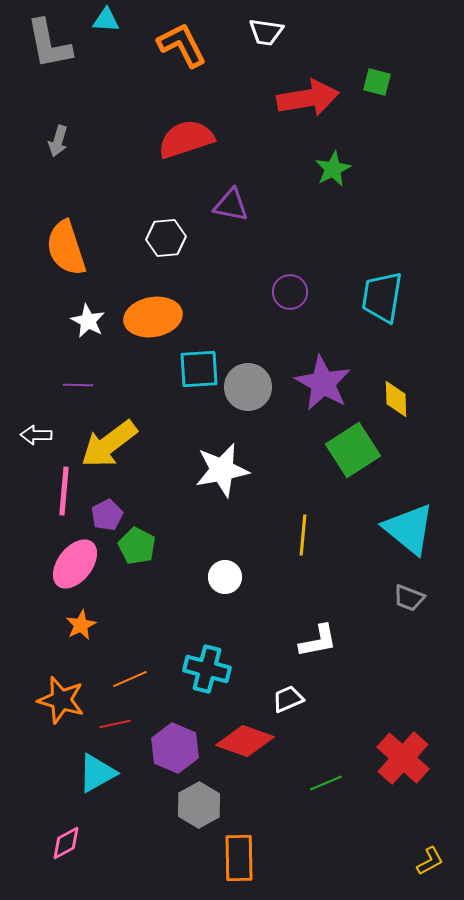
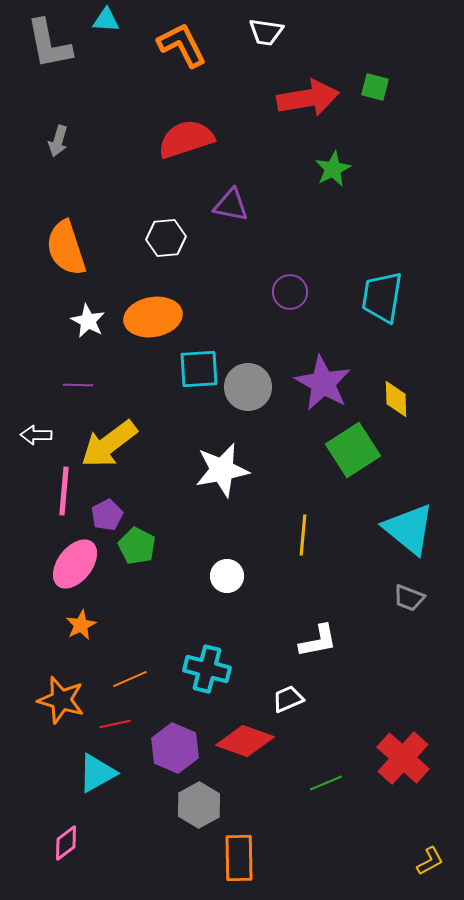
green square at (377, 82): moved 2 px left, 5 px down
white circle at (225, 577): moved 2 px right, 1 px up
pink diamond at (66, 843): rotated 9 degrees counterclockwise
